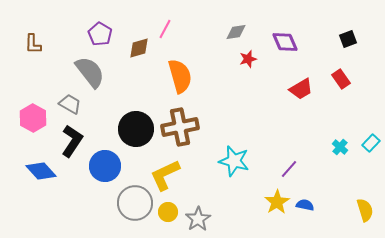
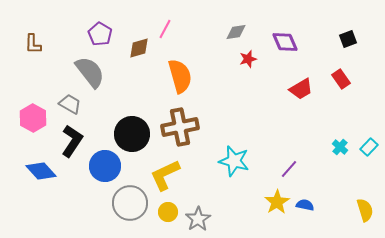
black circle: moved 4 px left, 5 px down
cyan rectangle: moved 2 px left, 4 px down
gray circle: moved 5 px left
